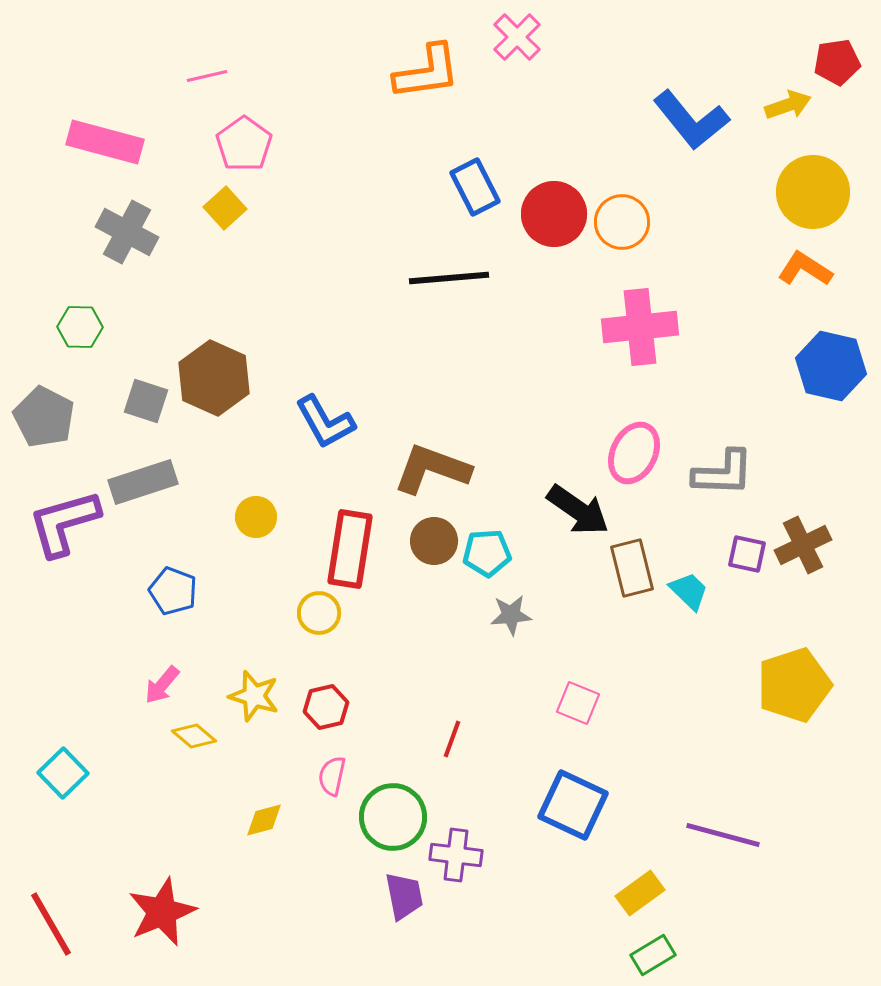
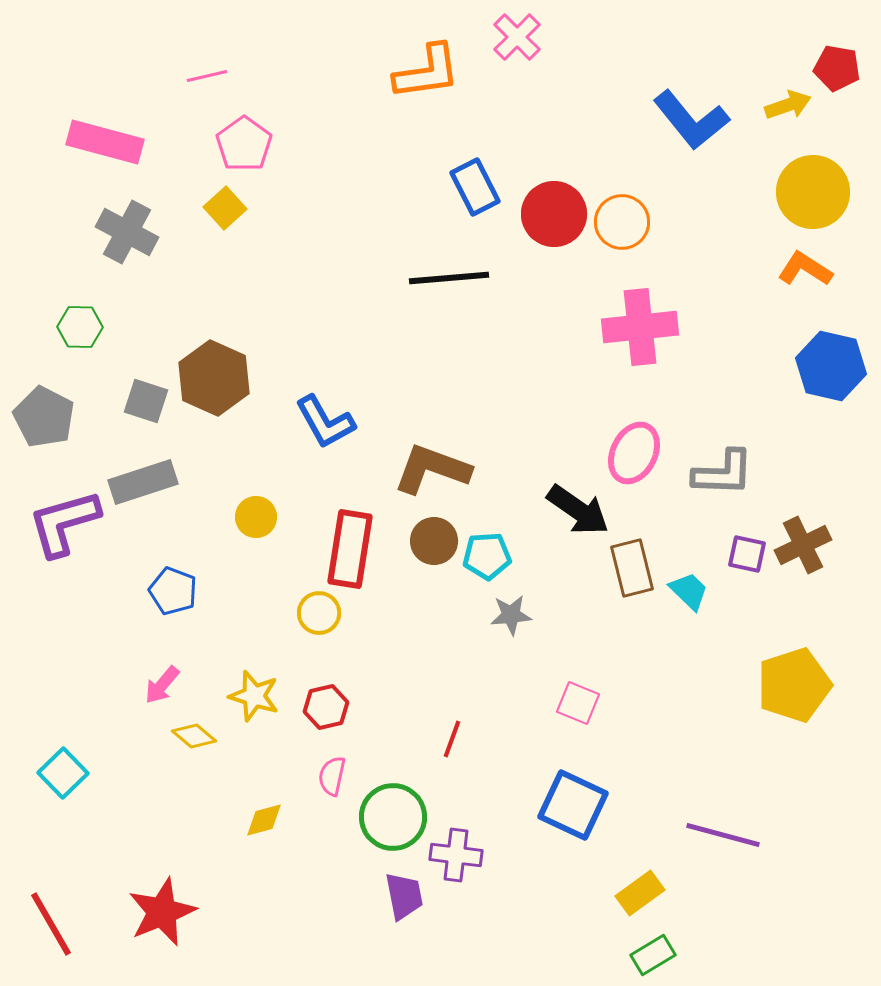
red pentagon at (837, 62): moved 6 px down; rotated 18 degrees clockwise
cyan pentagon at (487, 553): moved 3 px down
